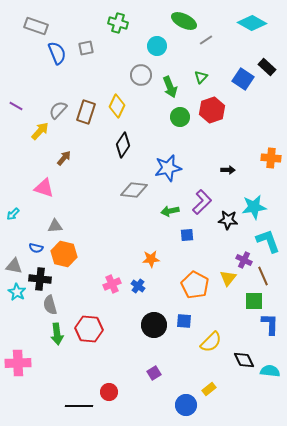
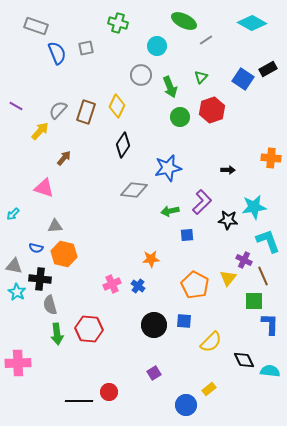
black rectangle at (267, 67): moved 1 px right, 2 px down; rotated 72 degrees counterclockwise
black line at (79, 406): moved 5 px up
